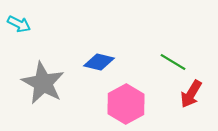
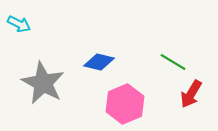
pink hexagon: moved 1 px left; rotated 6 degrees clockwise
